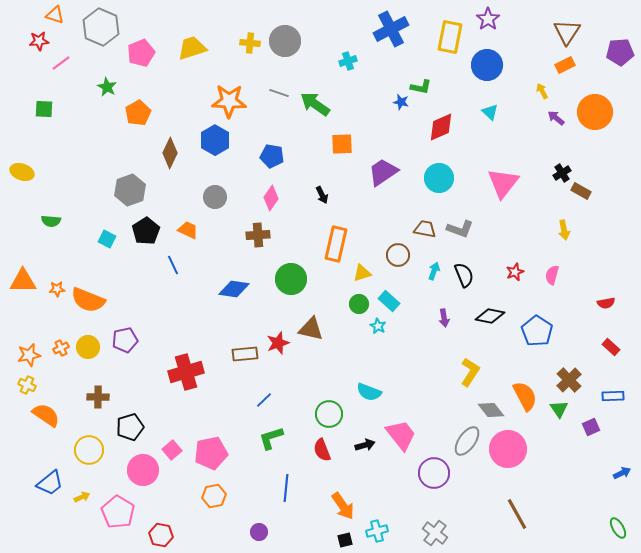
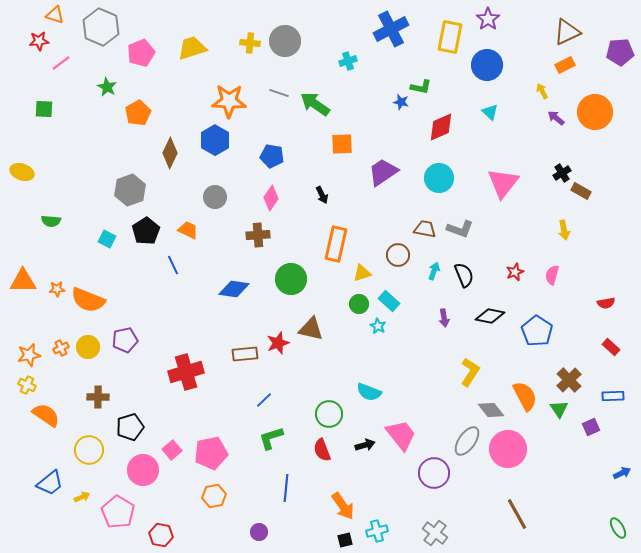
brown triangle at (567, 32): rotated 32 degrees clockwise
